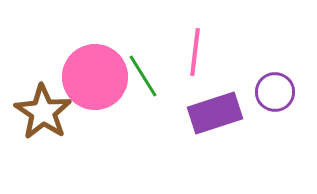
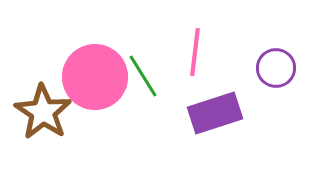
purple circle: moved 1 px right, 24 px up
